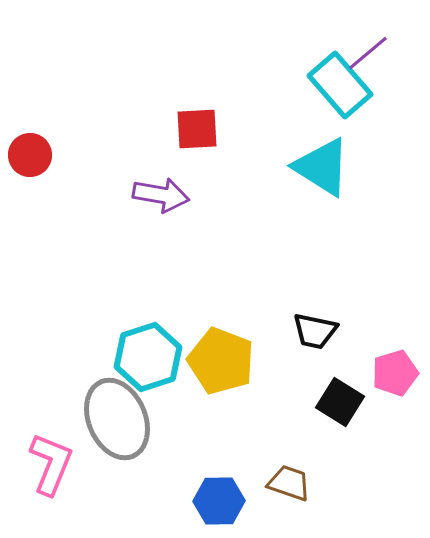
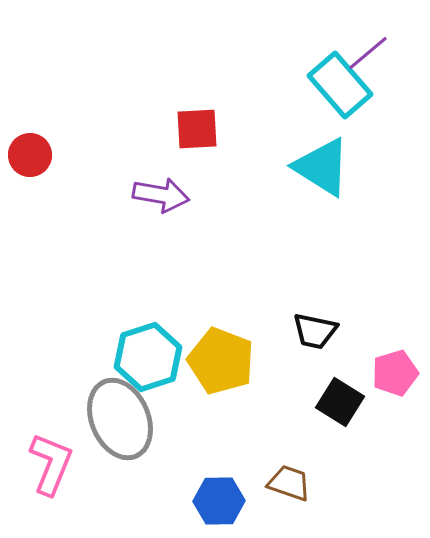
gray ellipse: moved 3 px right
